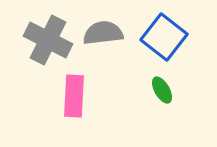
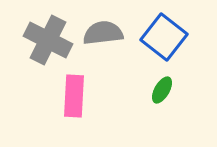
green ellipse: rotated 60 degrees clockwise
